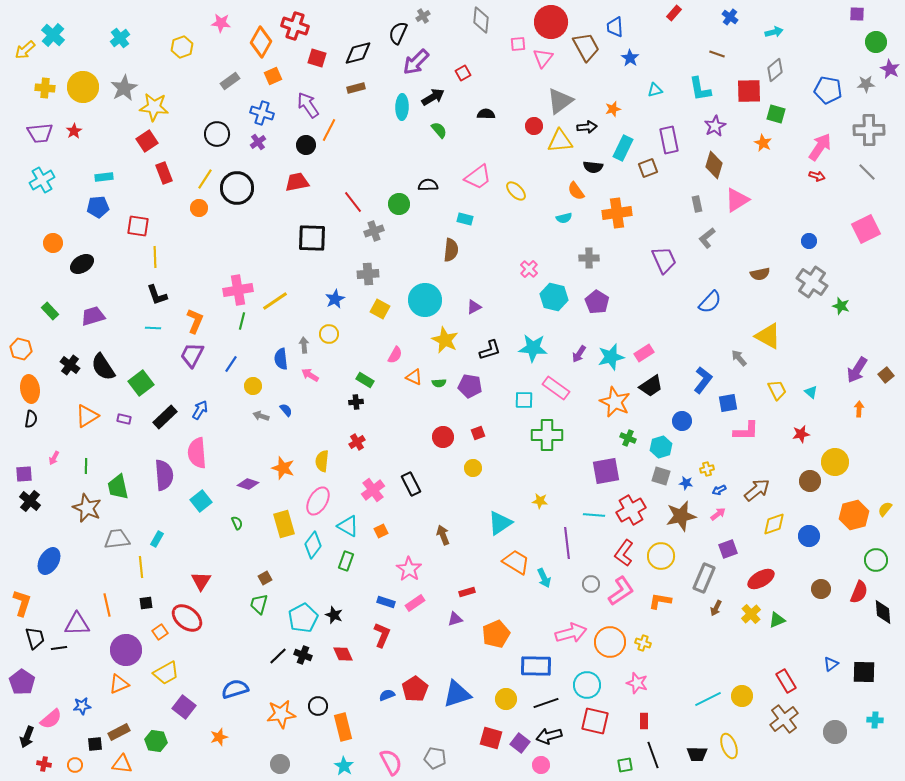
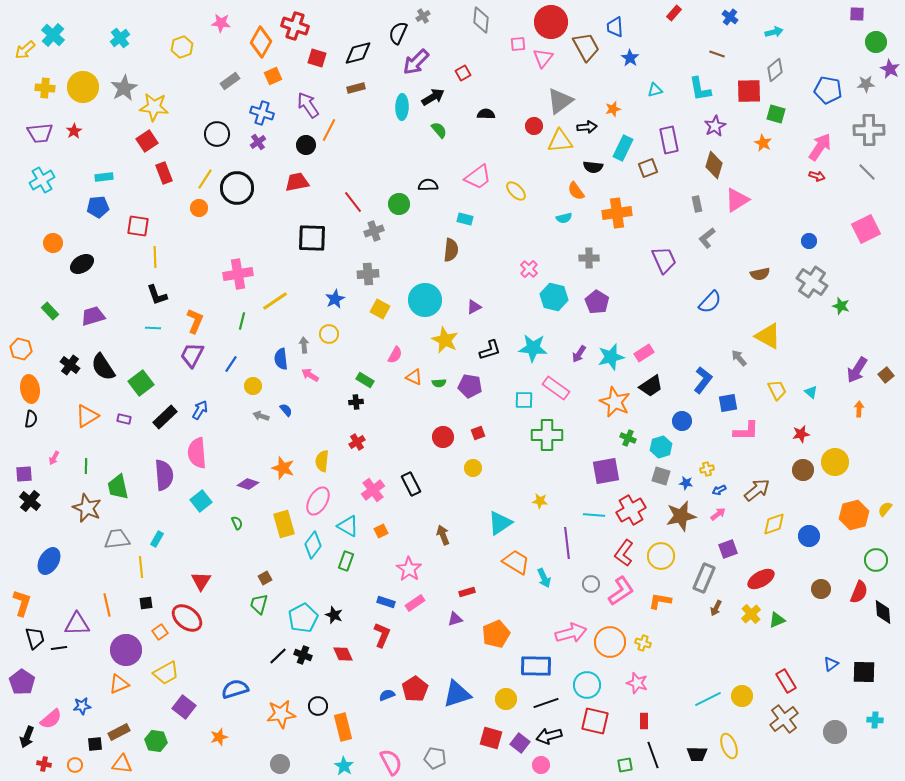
pink cross at (238, 290): moved 16 px up
brown circle at (810, 481): moved 7 px left, 11 px up
